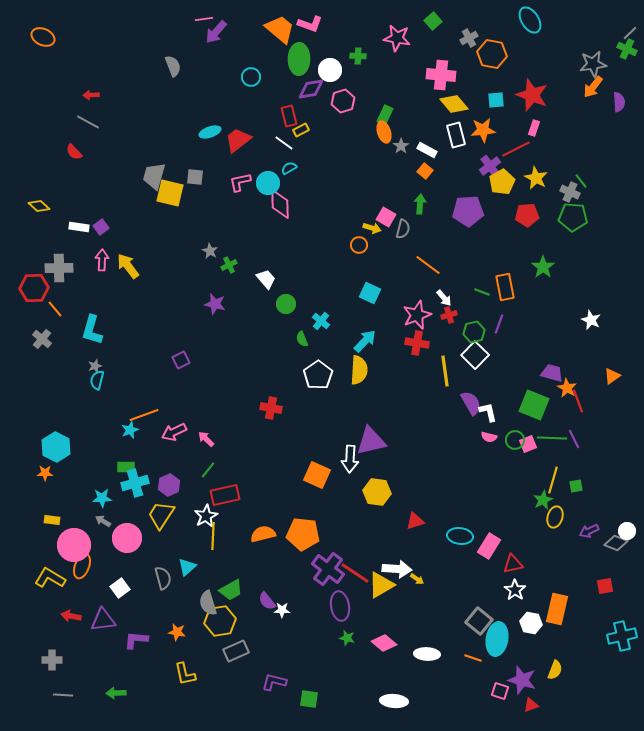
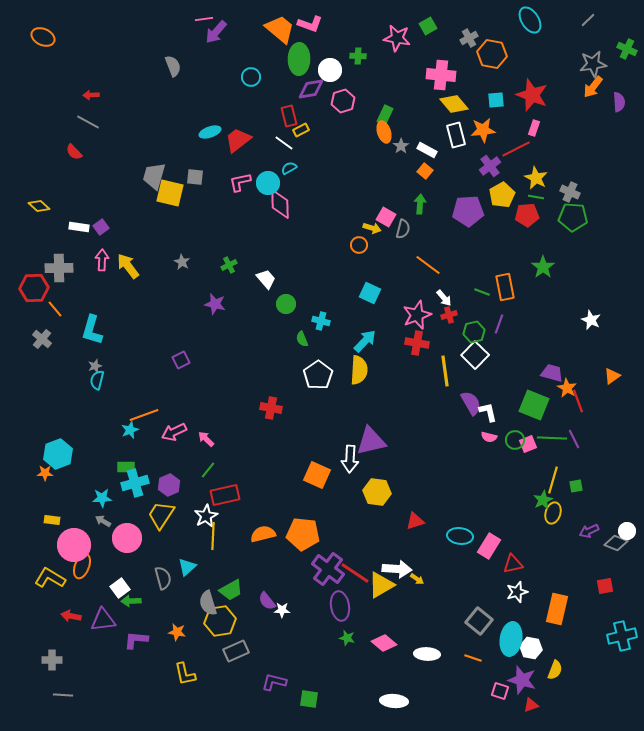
green square at (433, 21): moved 5 px left, 5 px down; rotated 12 degrees clockwise
gray line at (630, 33): moved 42 px left, 13 px up
green line at (581, 181): moved 45 px left, 16 px down; rotated 42 degrees counterclockwise
yellow pentagon at (502, 182): moved 13 px down
gray star at (210, 251): moved 28 px left, 11 px down
cyan cross at (321, 321): rotated 24 degrees counterclockwise
cyan hexagon at (56, 447): moved 2 px right, 7 px down; rotated 12 degrees clockwise
yellow ellipse at (555, 517): moved 2 px left, 4 px up
white star at (515, 590): moved 2 px right, 2 px down; rotated 20 degrees clockwise
white hexagon at (531, 623): moved 25 px down
cyan ellipse at (497, 639): moved 14 px right
green arrow at (116, 693): moved 15 px right, 92 px up
